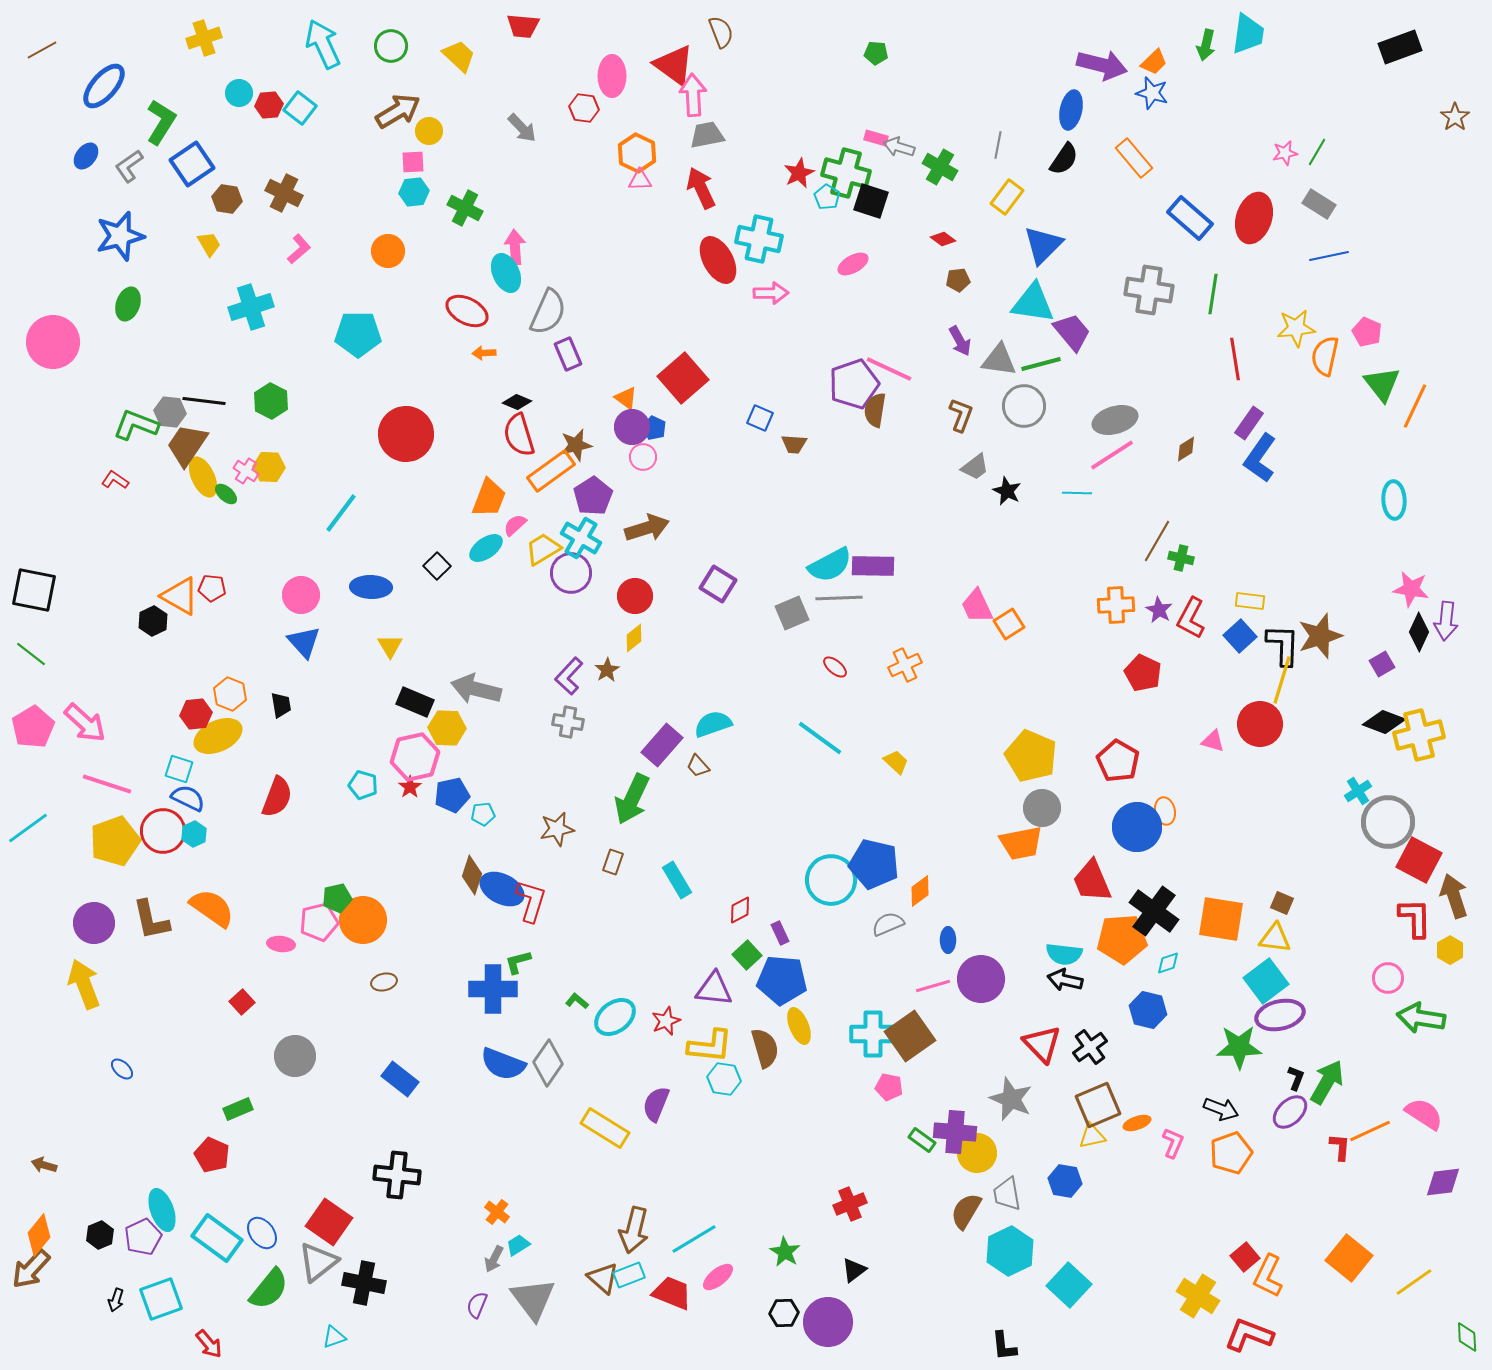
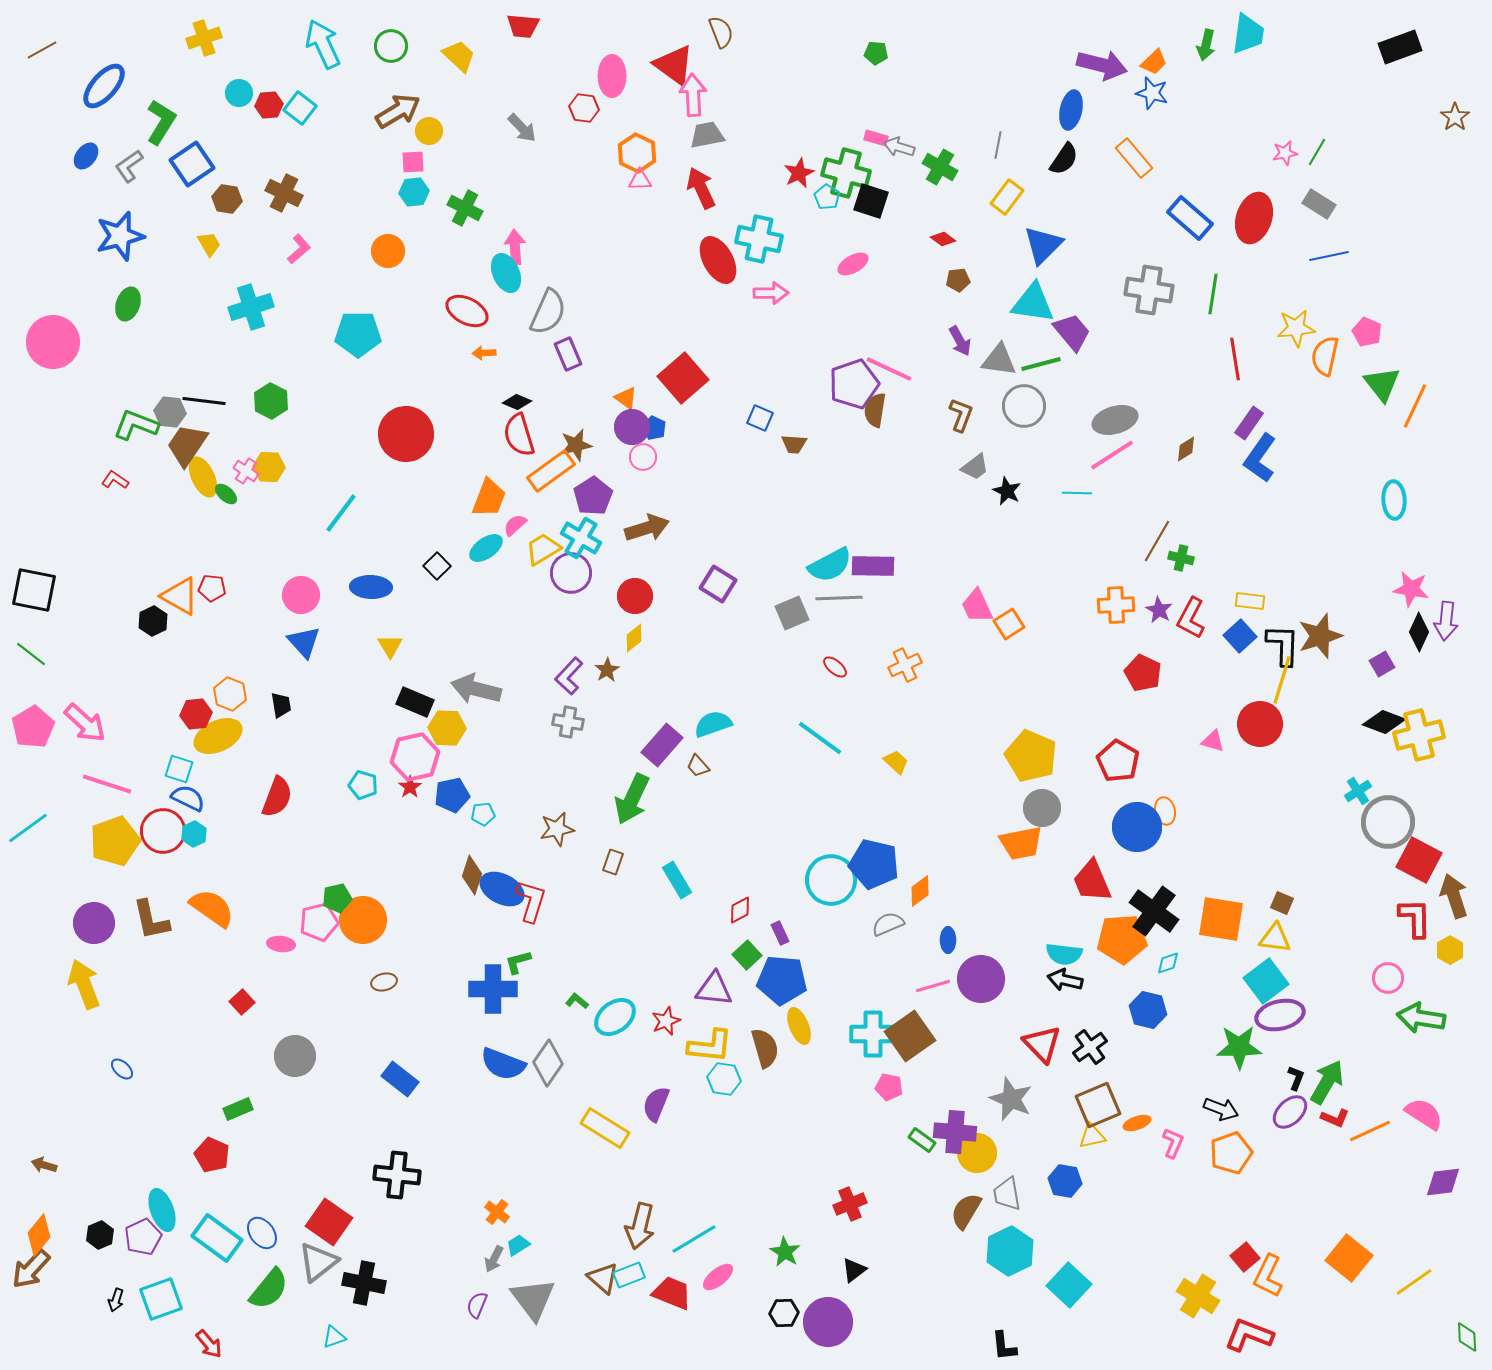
red L-shape at (1340, 1147): moved 5 px left, 29 px up; rotated 108 degrees clockwise
brown arrow at (634, 1230): moved 6 px right, 4 px up
